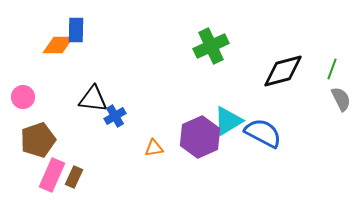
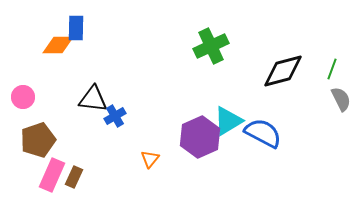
blue rectangle: moved 2 px up
orange triangle: moved 4 px left, 11 px down; rotated 42 degrees counterclockwise
